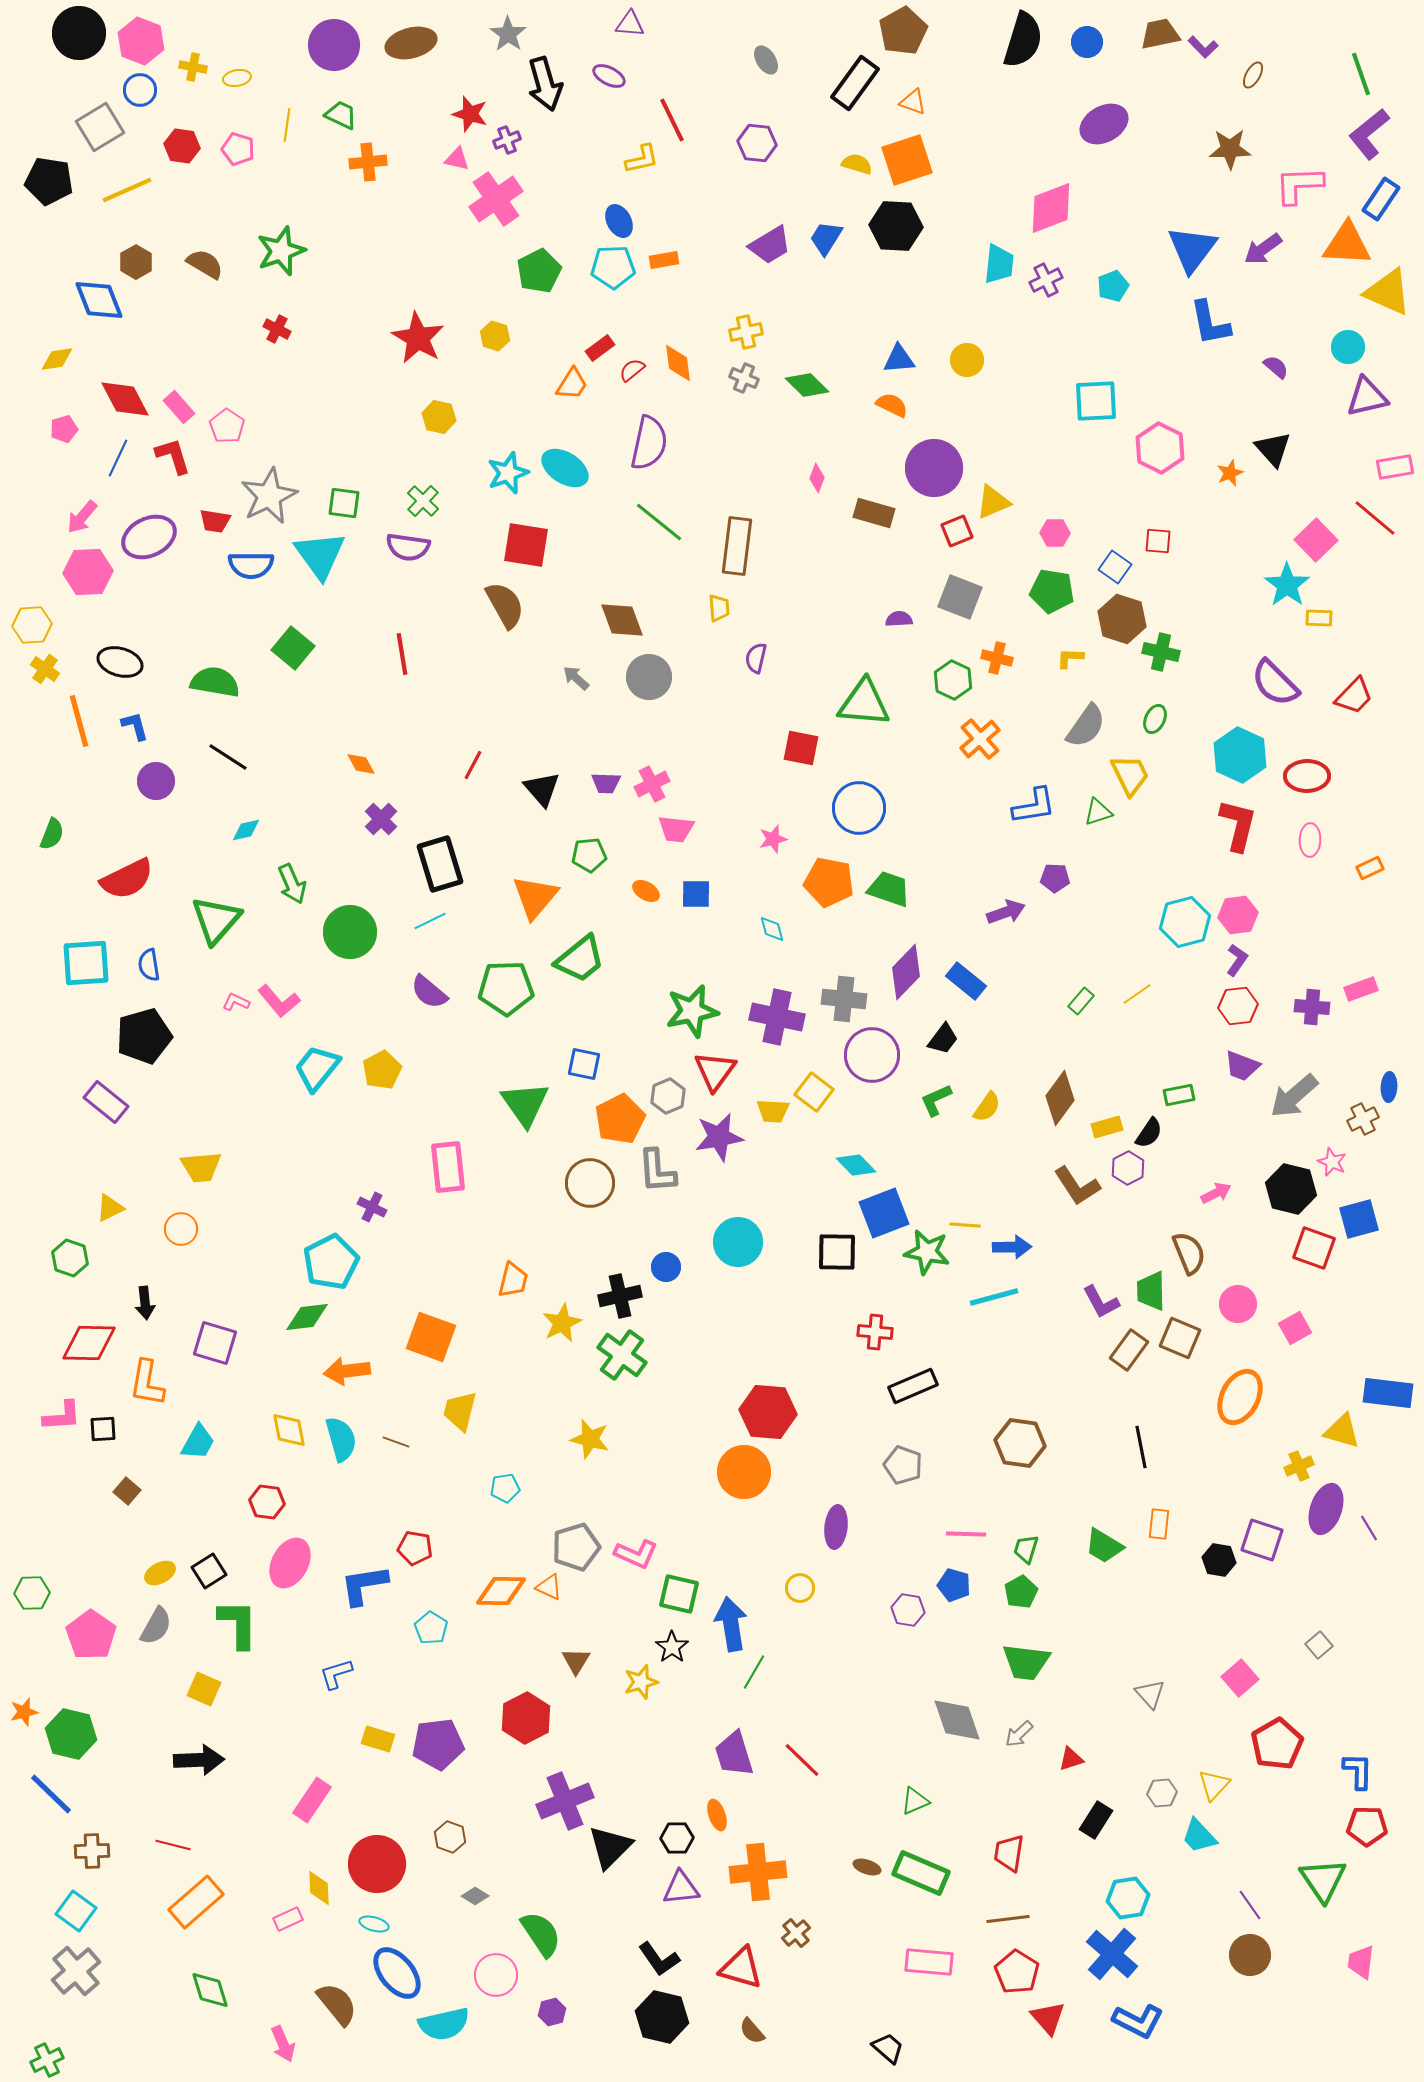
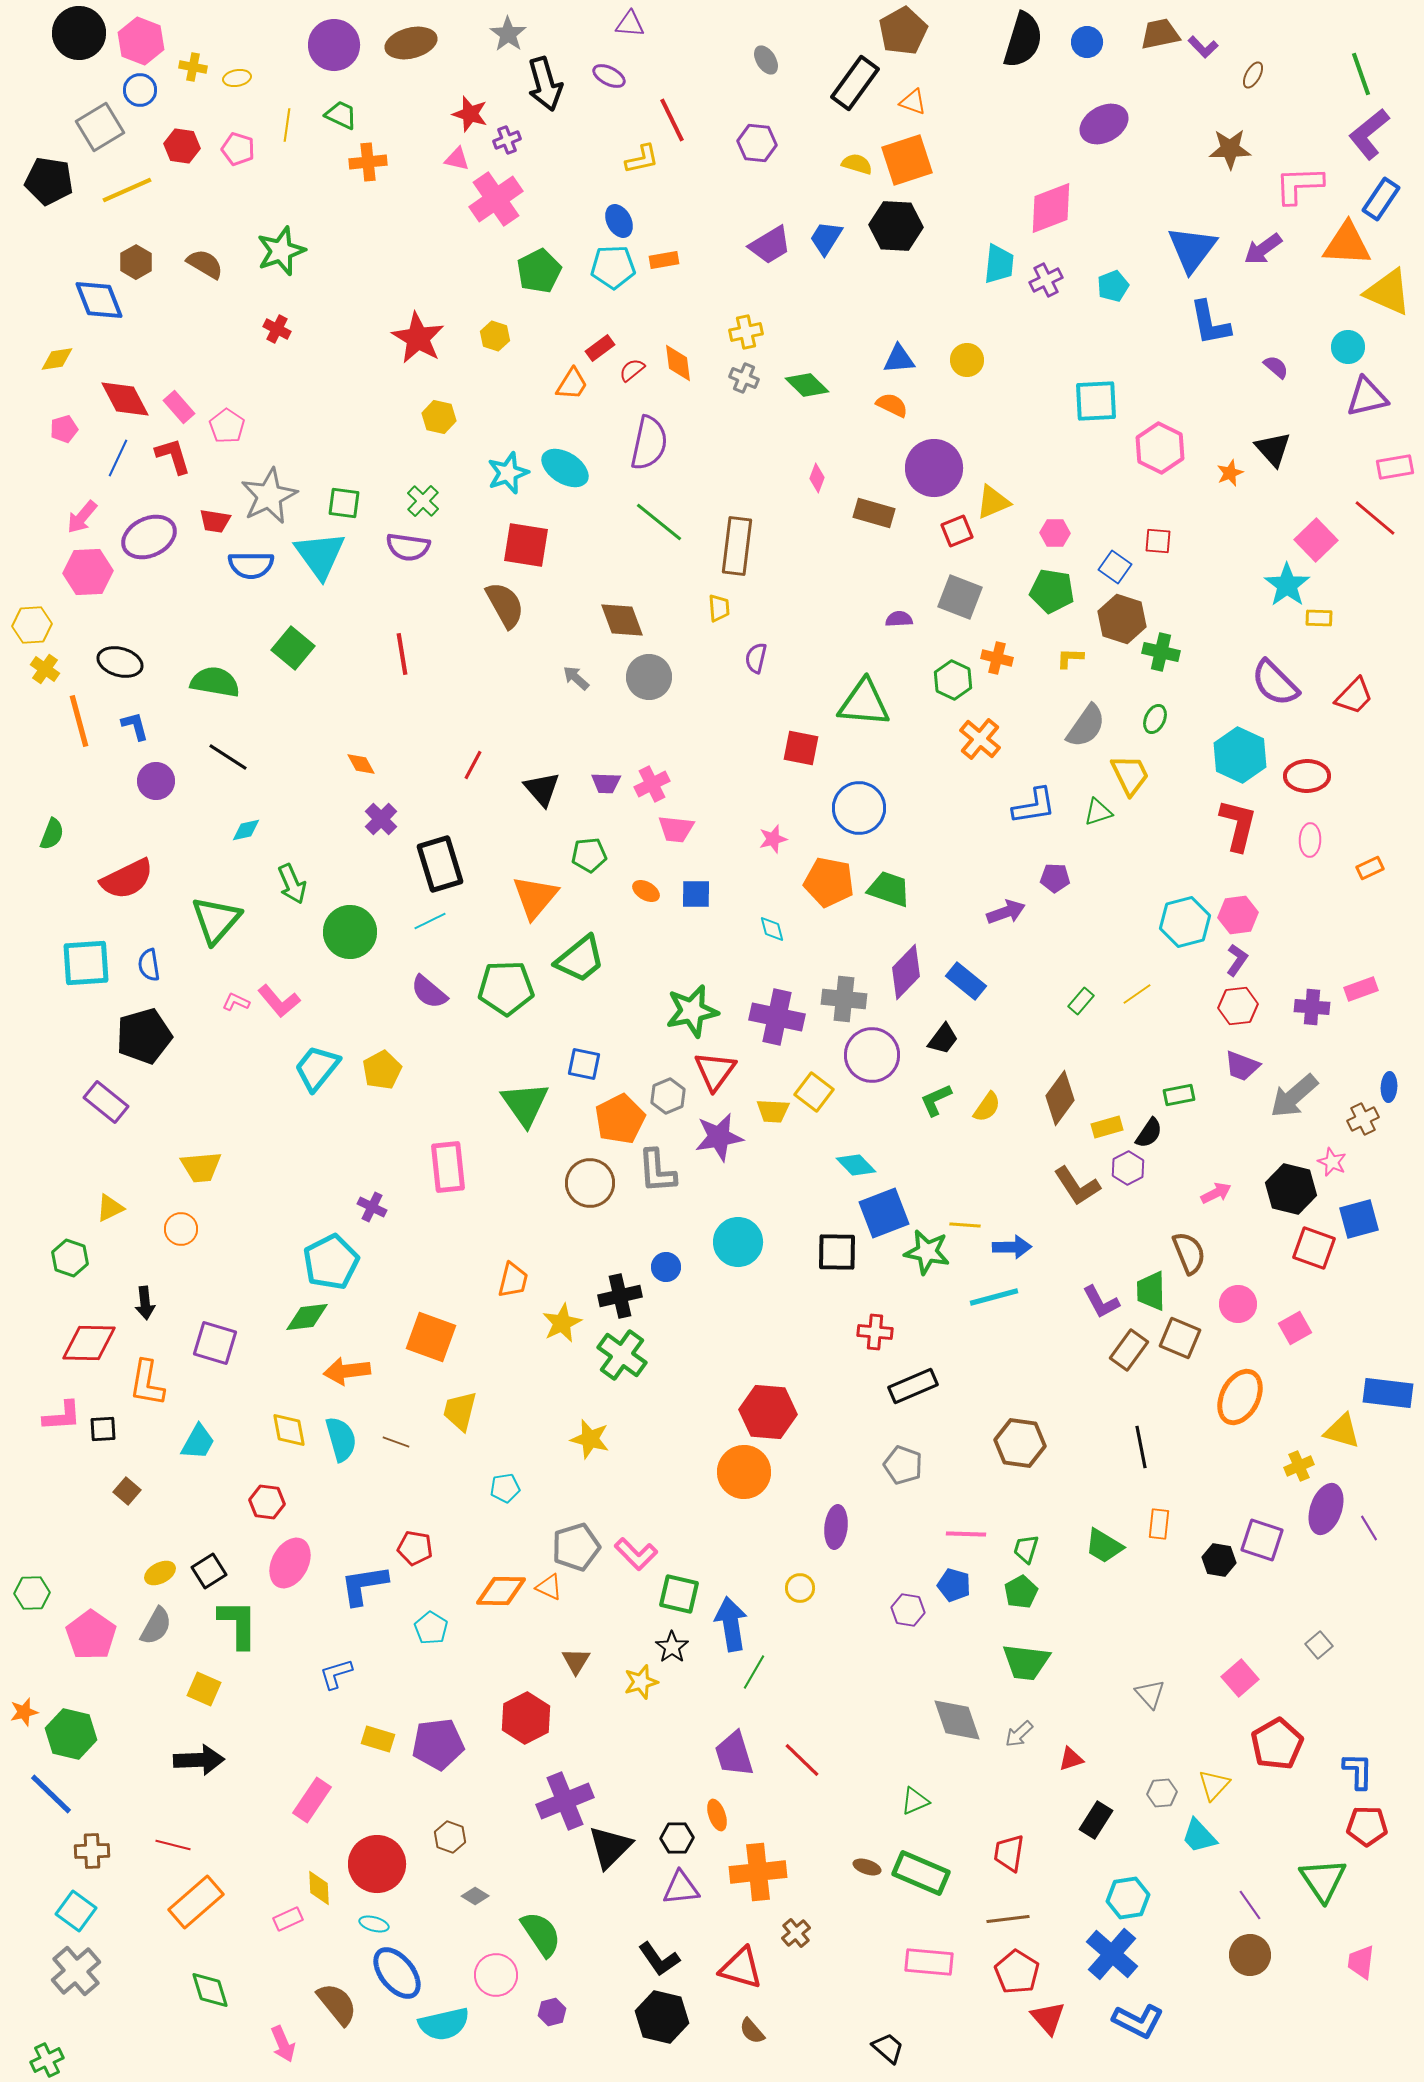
orange cross at (980, 739): rotated 9 degrees counterclockwise
pink L-shape at (636, 1554): rotated 21 degrees clockwise
